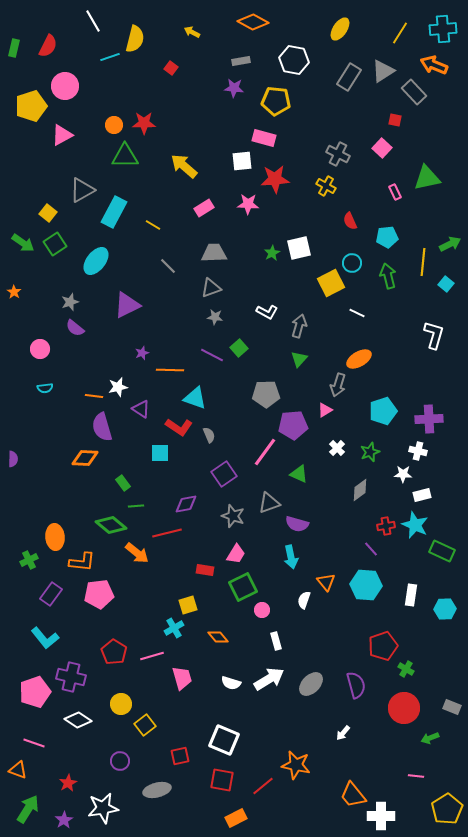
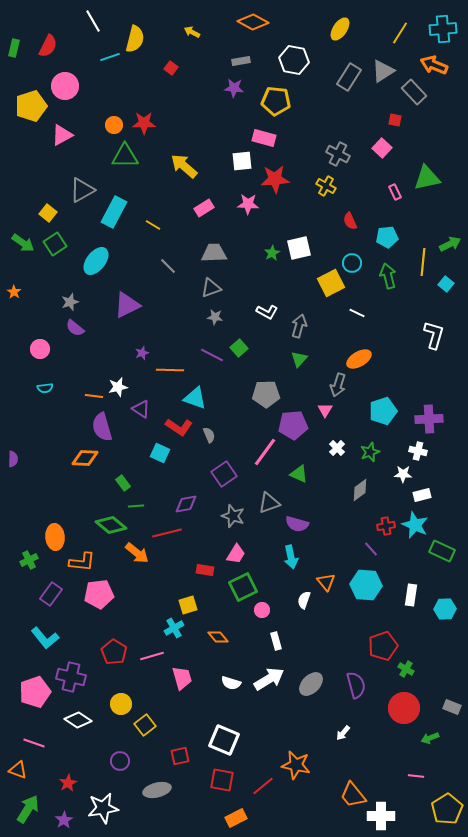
pink triangle at (325, 410): rotated 28 degrees counterclockwise
cyan square at (160, 453): rotated 24 degrees clockwise
